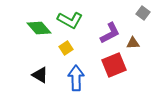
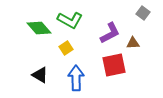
red square: rotated 10 degrees clockwise
